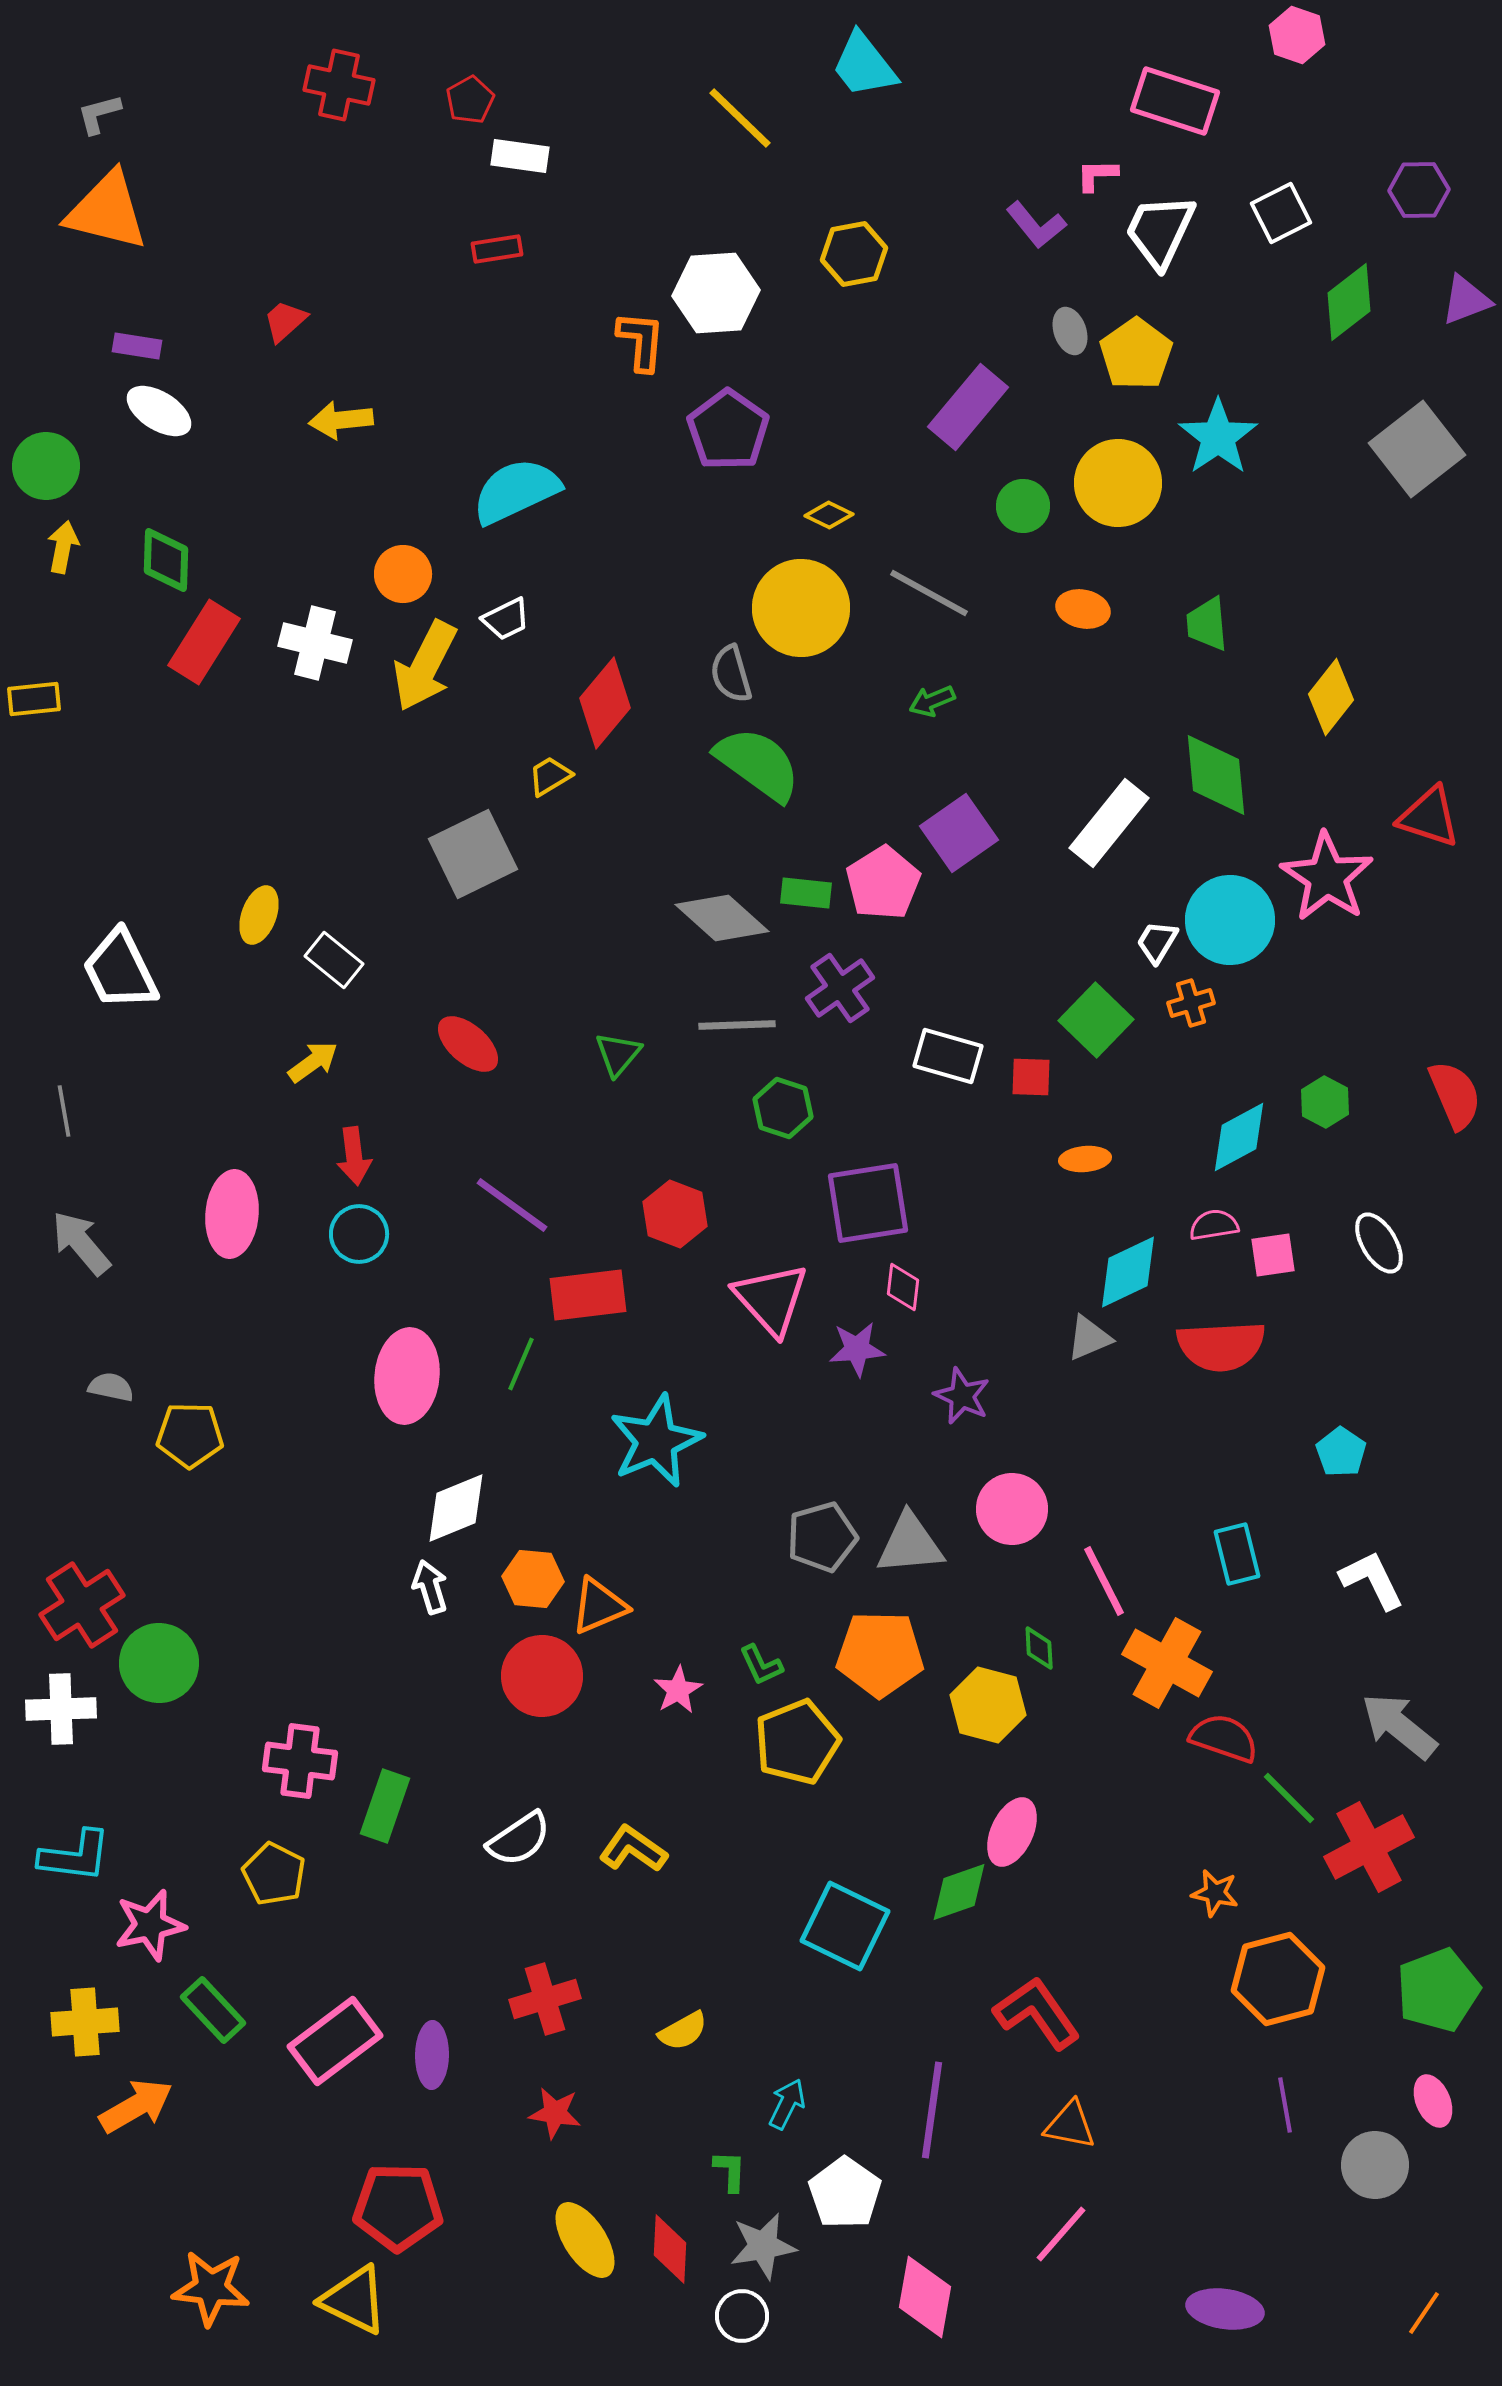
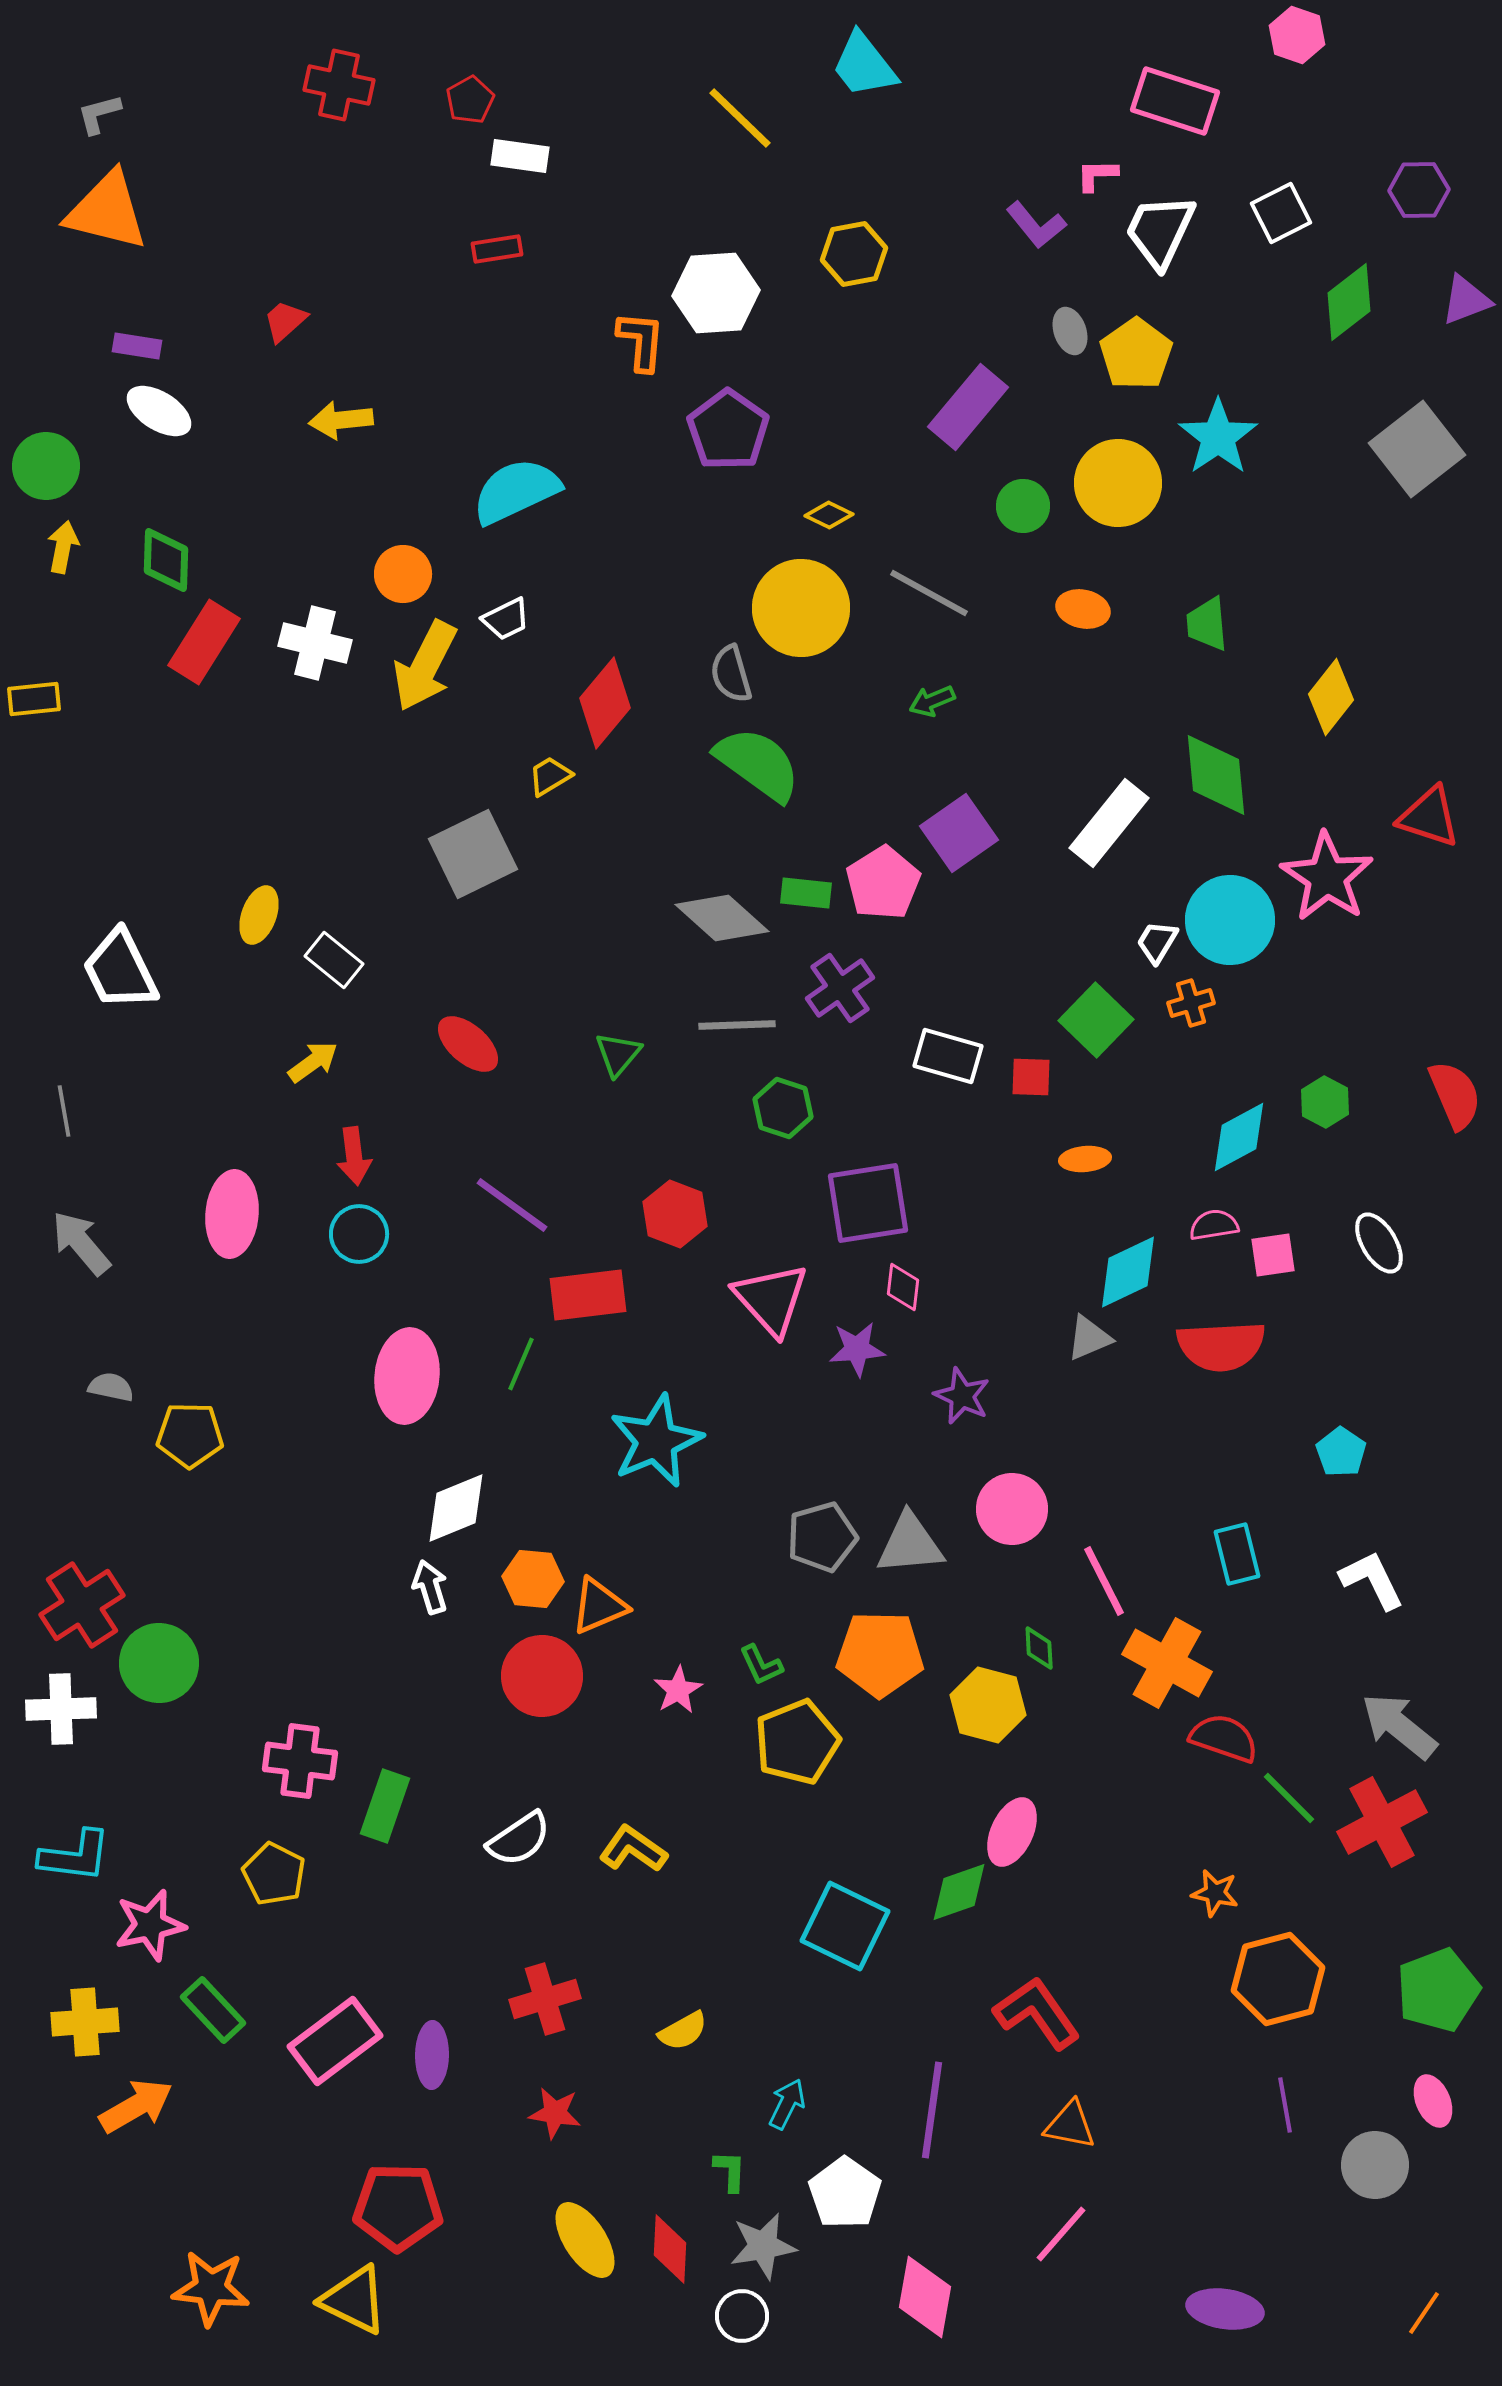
red cross at (1369, 1847): moved 13 px right, 25 px up
